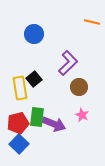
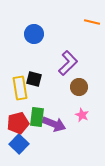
black square: rotated 35 degrees counterclockwise
